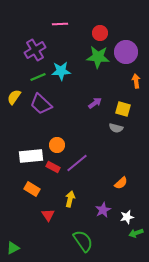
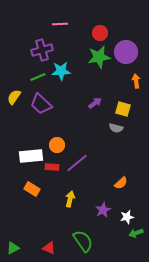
purple cross: moved 7 px right; rotated 15 degrees clockwise
green star: moved 1 px right; rotated 15 degrees counterclockwise
red rectangle: moved 1 px left; rotated 24 degrees counterclockwise
red triangle: moved 1 px right, 33 px down; rotated 32 degrees counterclockwise
